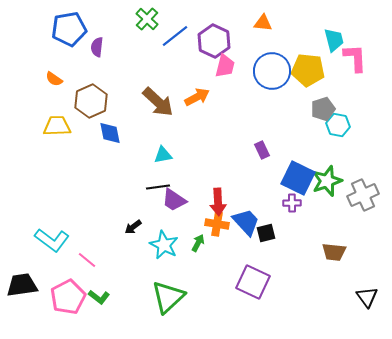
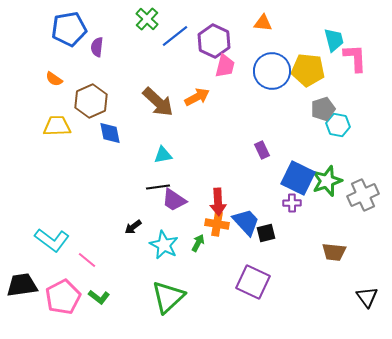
pink pentagon at (68, 297): moved 5 px left
